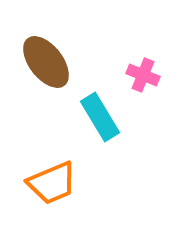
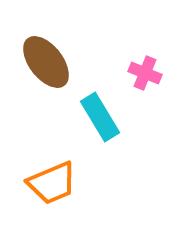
pink cross: moved 2 px right, 2 px up
